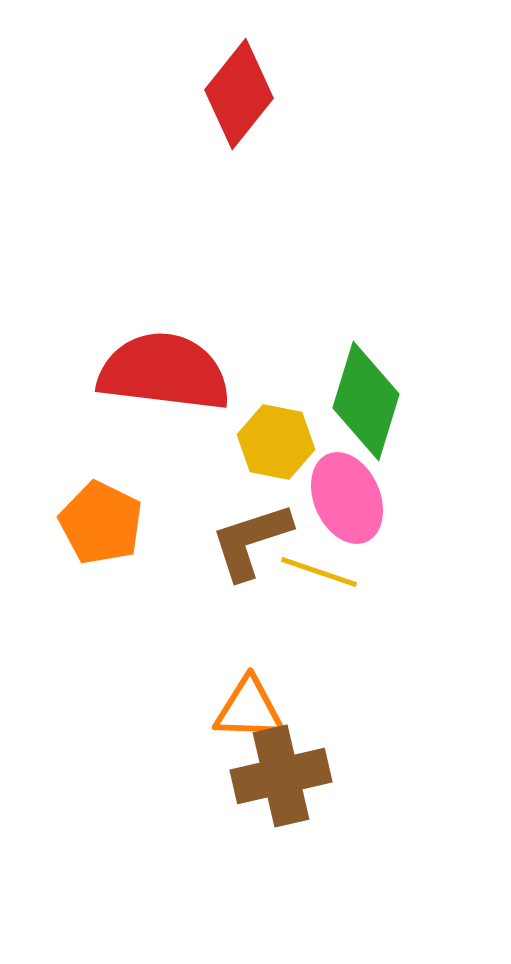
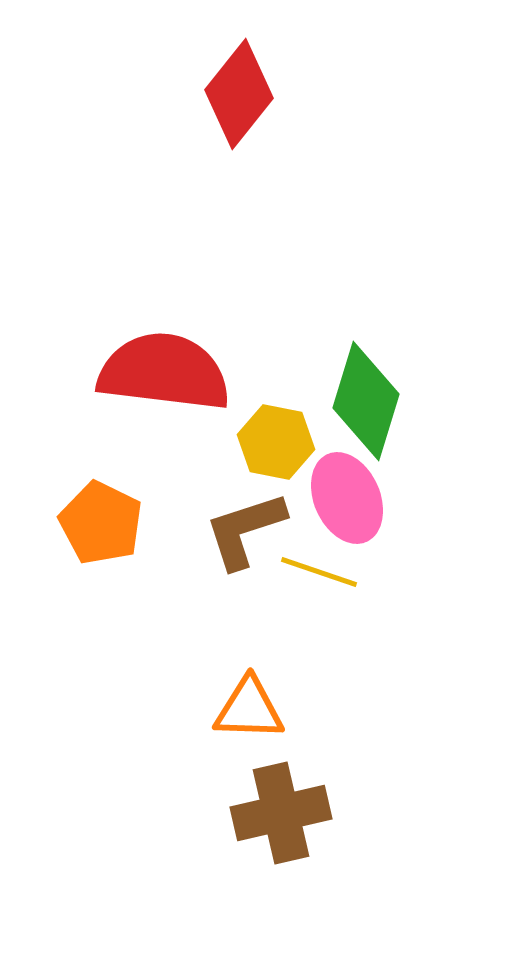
brown L-shape: moved 6 px left, 11 px up
brown cross: moved 37 px down
